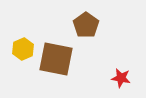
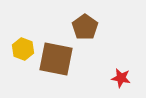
brown pentagon: moved 1 px left, 2 px down
yellow hexagon: rotated 15 degrees counterclockwise
